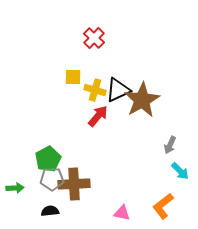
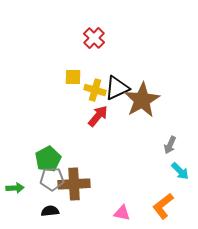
black triangle: moved 1 px left, 2 px up
